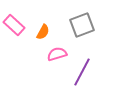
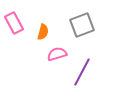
pink rectangle: moved 2 px up; rotated 20 degrees clockwise
orange semicircle: rotated 14 degrees counterclockwise
